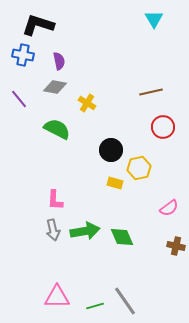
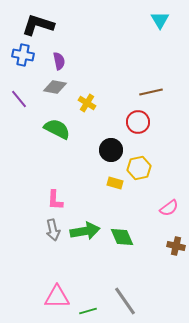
cyan triangle: moved 6 px right, 1 px down
red circle: moved 25 px left, 5 px up
green line: moved 7 px left, 5 px down
